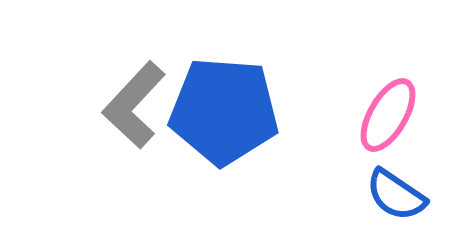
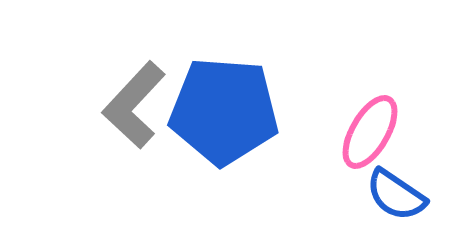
pink ellipse: moved 18 px left, 17 px down
